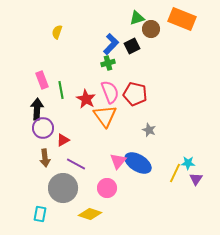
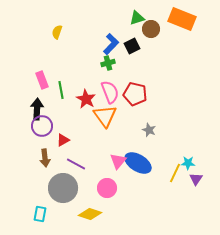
purple circle: moved 1 px left, 2 px up
